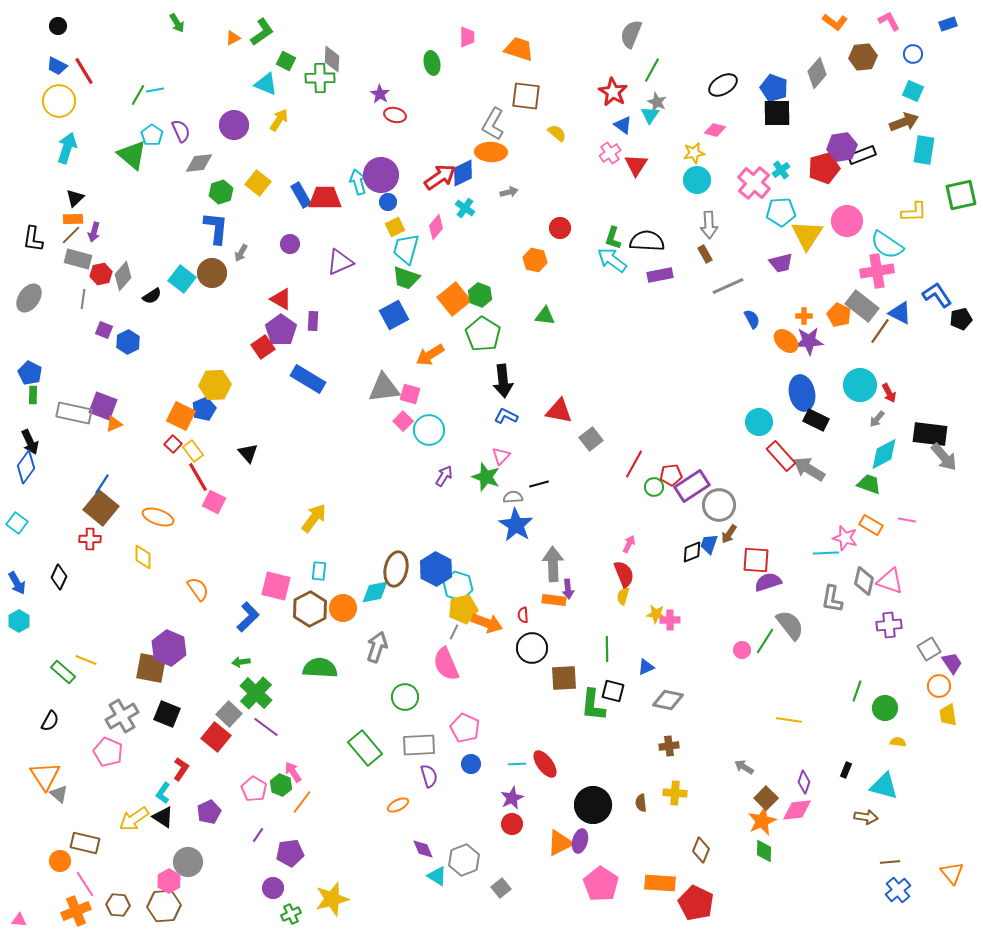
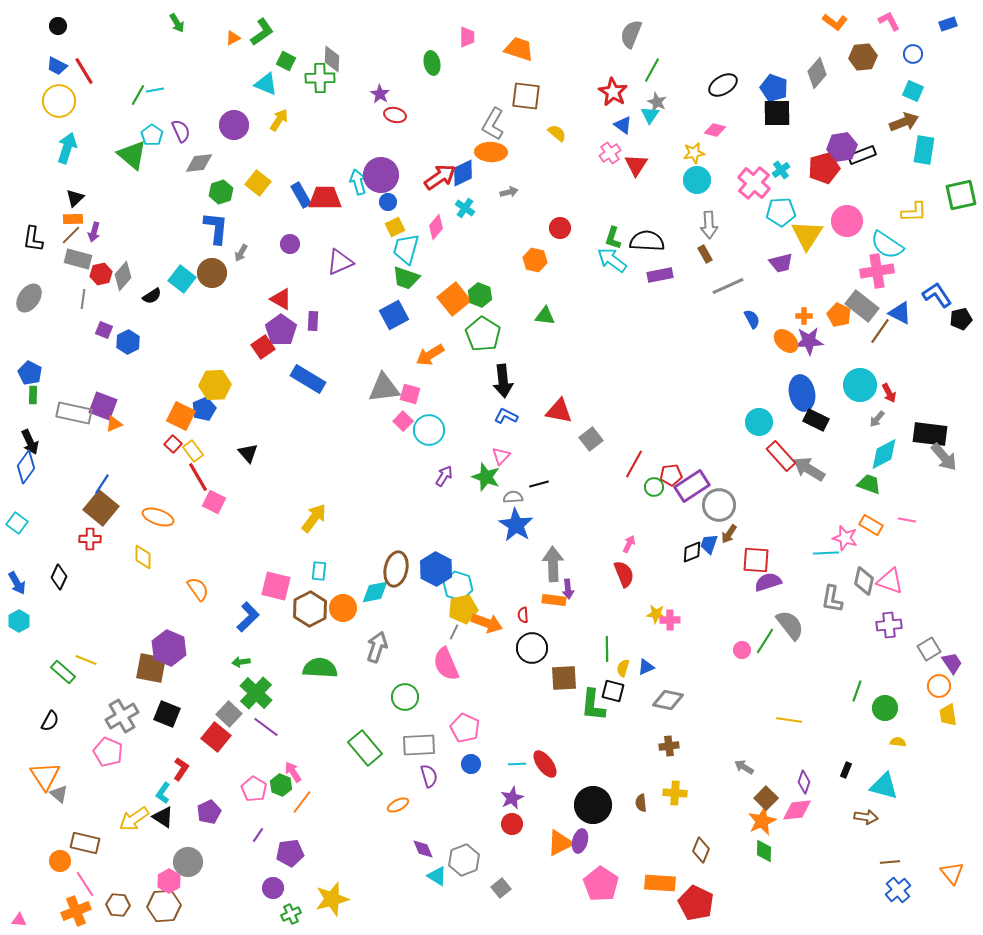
yellow semicircle at (623, 596): moved 72 px down
